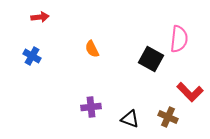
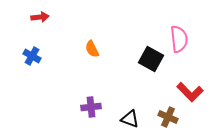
pink semicircle: rotated 12 degrees counterclockwise
